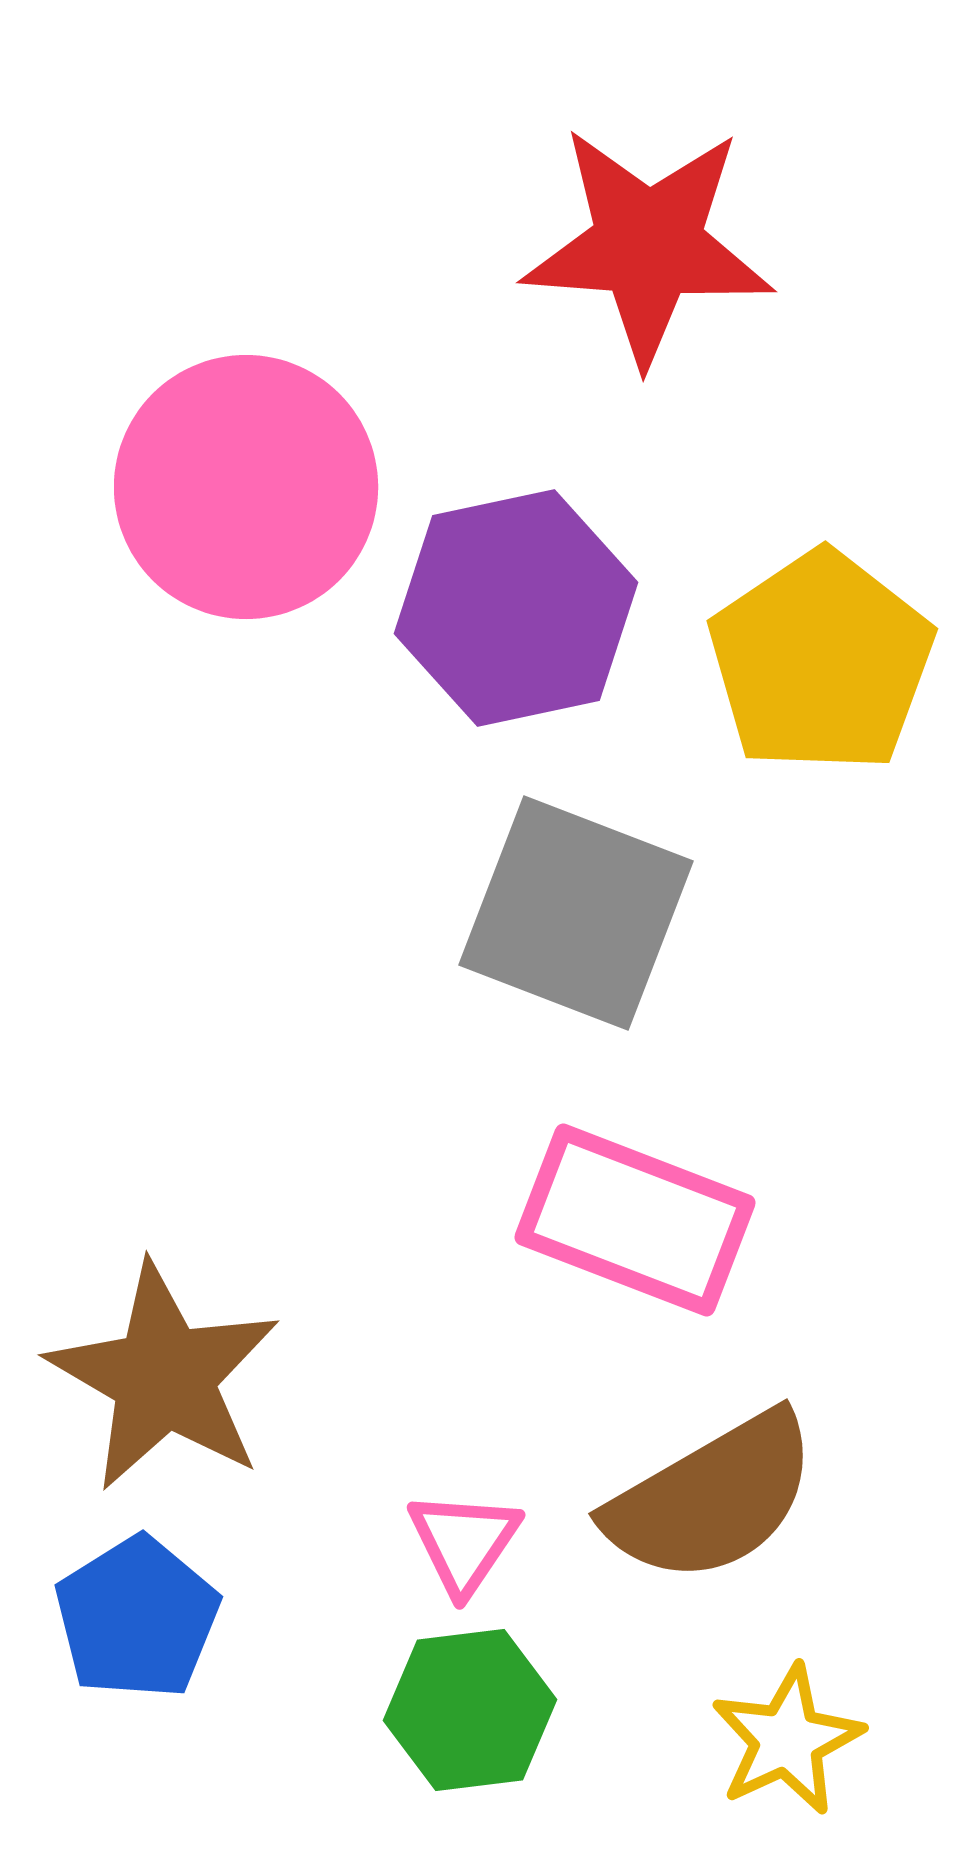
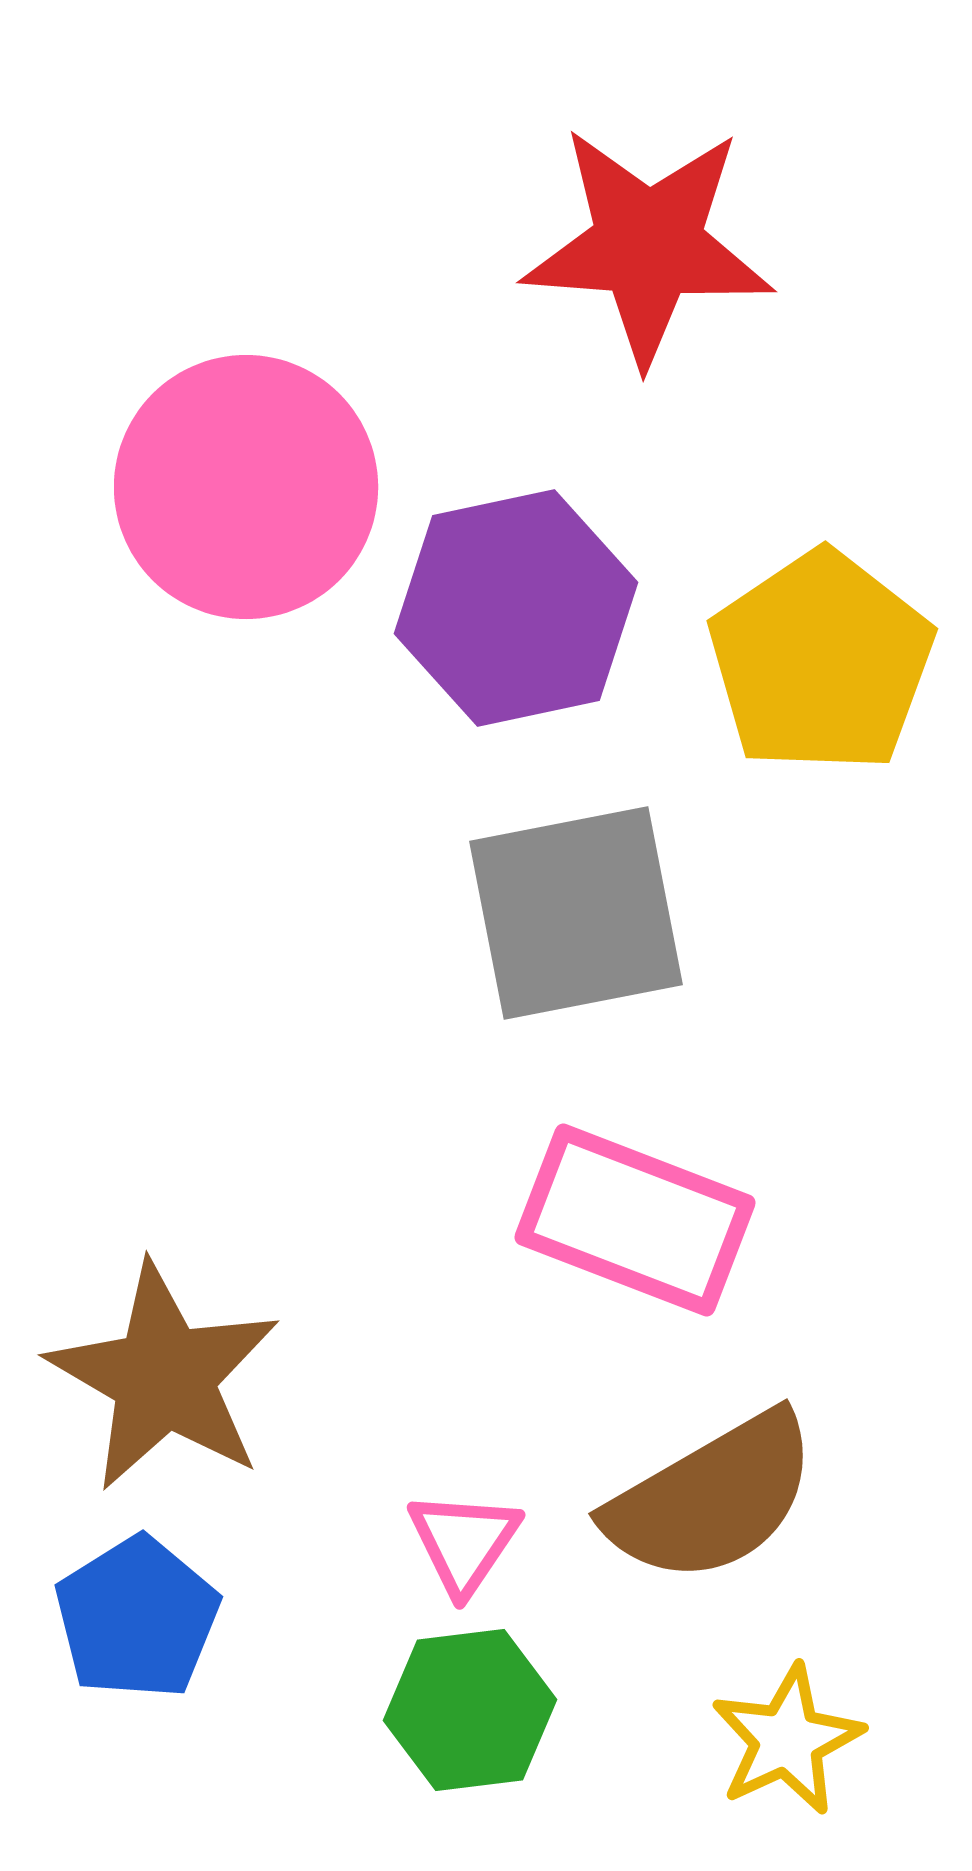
gray square: rotated 32 degrees counterclockwise
